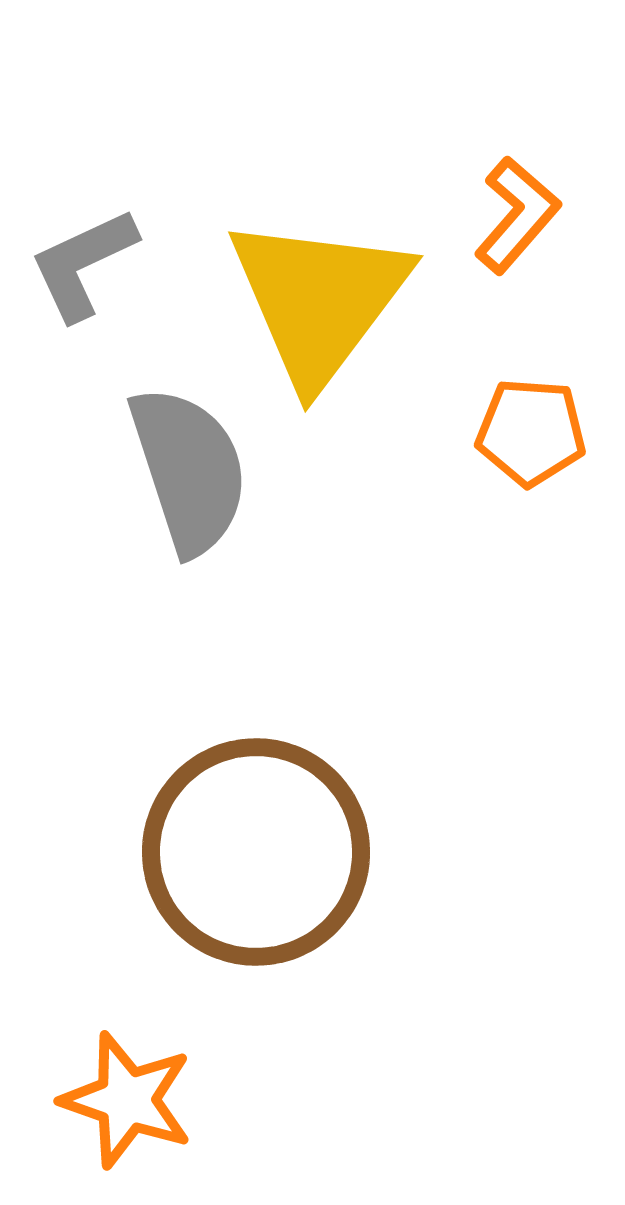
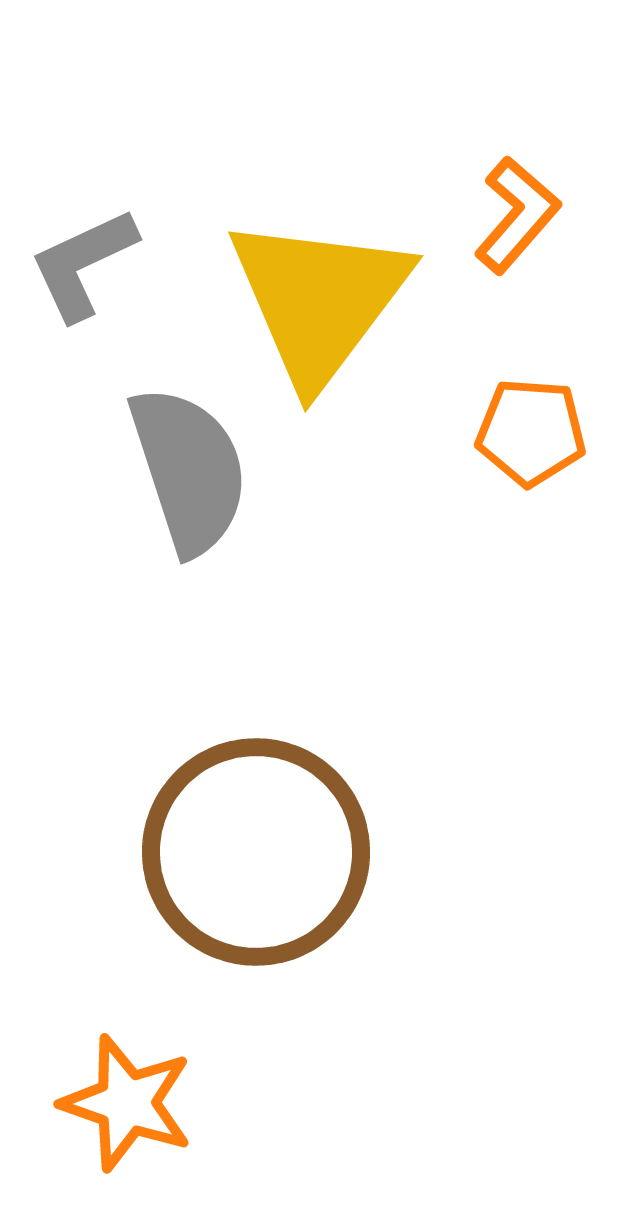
orange star: moved 3 px down
